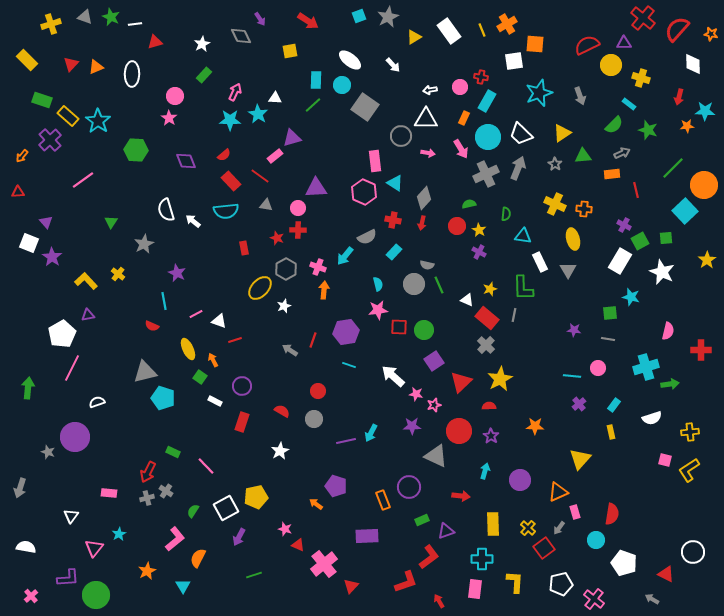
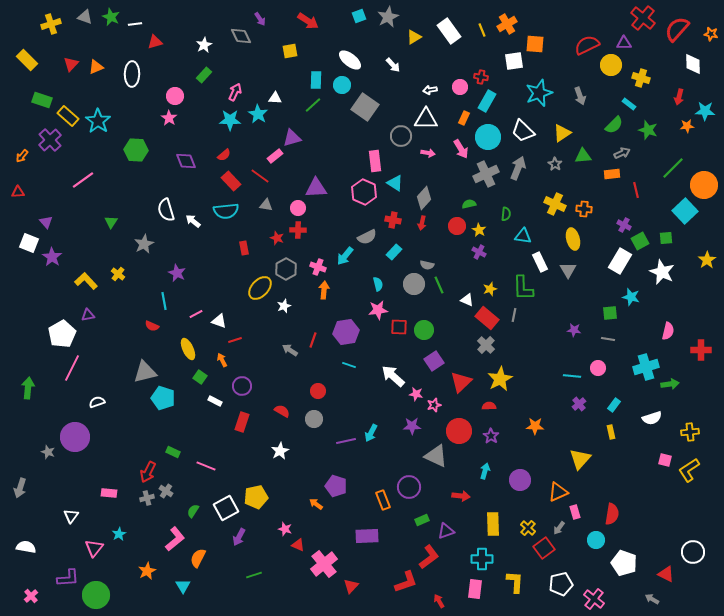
white star at (202, 44): moved 2 px right, 1 px down
white trapezoid at (521, 134): moved 2 px right, 3 px up
orange arrow at (213, 360): moved 9 px right
pink line at (206, 466): rotated 24 degrees counterclockwise
